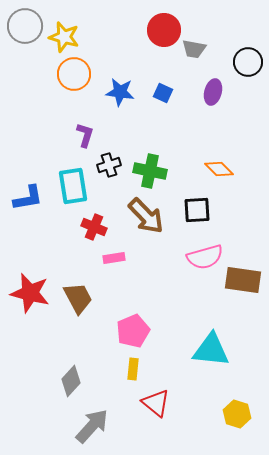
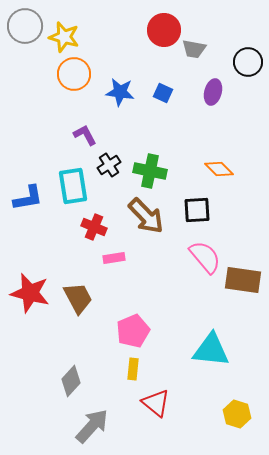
purple L-shape: rotated 45 degrees counterclockwise
black cross: rotated 15 degrees counterclockwise
pink semicircle: rotated 114 degrees counterclockwise
